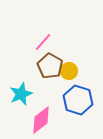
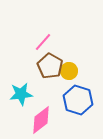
cyan star: rotated 15 degrees clockwise
